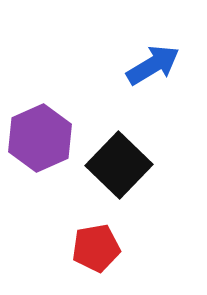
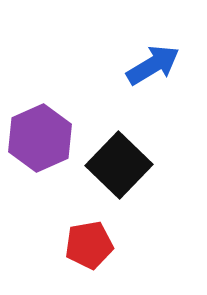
red pentagon: moved 7 px left, 3 px up
